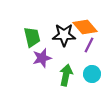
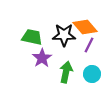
green trapezoid: rotated 65 degrees counterclockwise
purple star: rotated 18 degrees counterclockwise
green arrow: moved 3 px up
